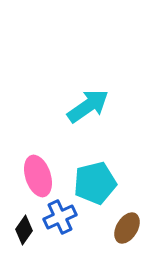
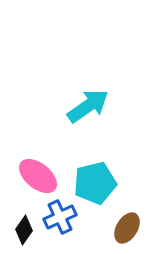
pink ellipse: rotated 33 degrees counterclockwise
